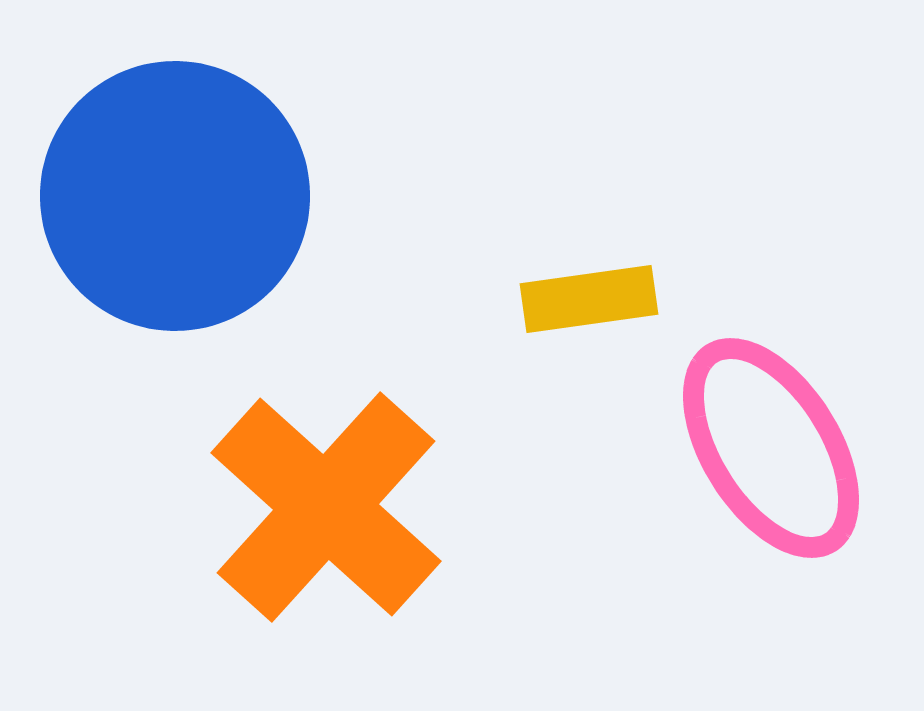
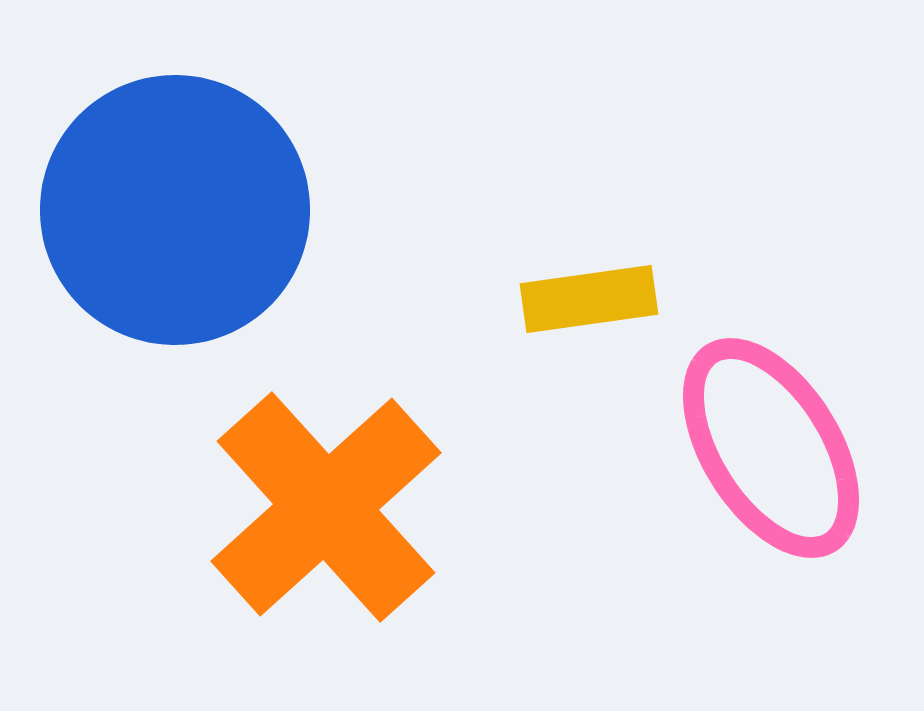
blue circle: moved 14 px down
orange cross: rotated 6 degrees clockwise
